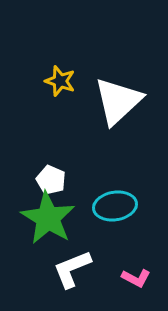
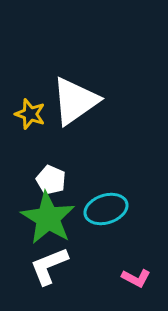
yellow star: moved 30 px left, 33 px down
white triangle: moved 43 px left; rotated 8 degrees clockwise
cyan ellipse: moved 9 px left, 3 px down; rotated 9 degrees counterclockwise
white L-shape: moved 23 px left, 3 px up
